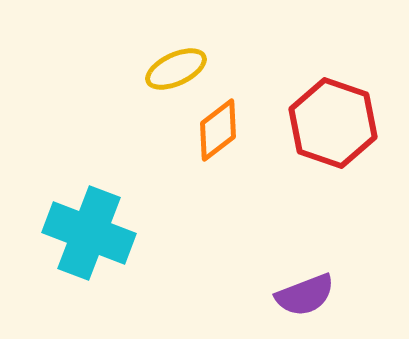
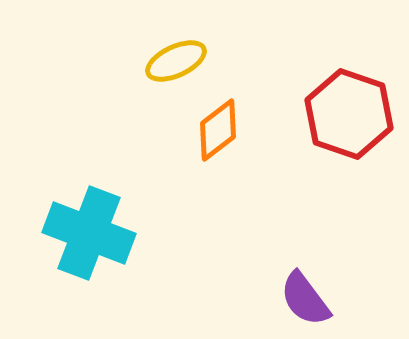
yellow ellipse: moved 8 px up
red hexagon: moved 16 px right, 9 px up
purple semicircle: moved 4 px down; rotated 74 degrees clockwise
